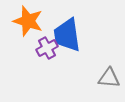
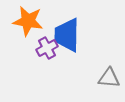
orange star: rotated 8 degrees counterclockwise
blue trapezoid: rotated 9 degrees clockwise
